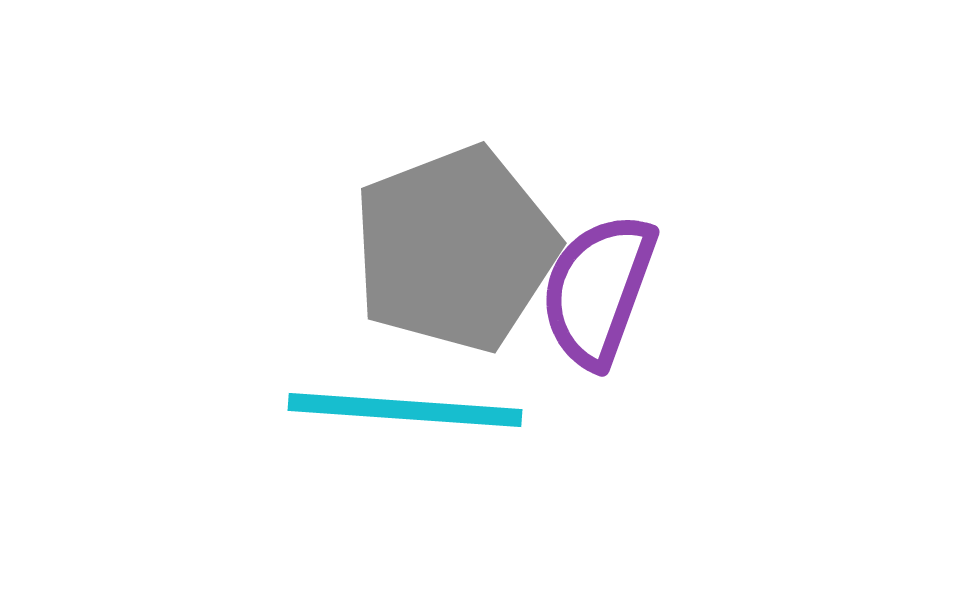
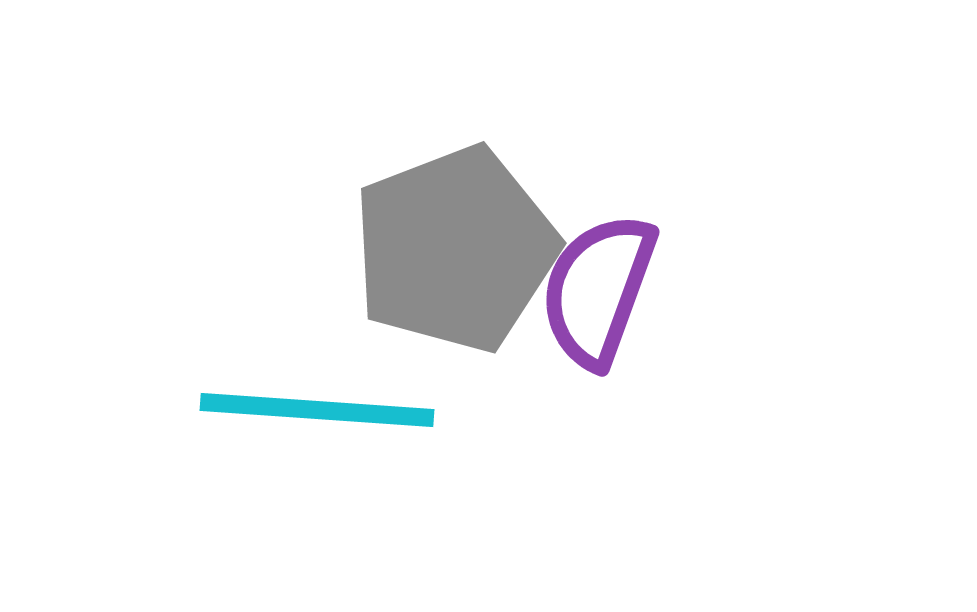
cyan line: moved 88 px left
